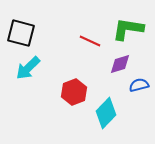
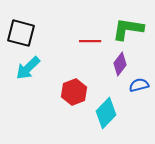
red line: rotated 25 degrees counterclockwise
purple diamond: rotated 35 degrees counterclockwise
